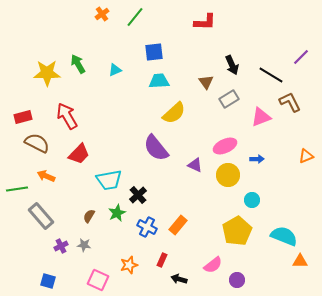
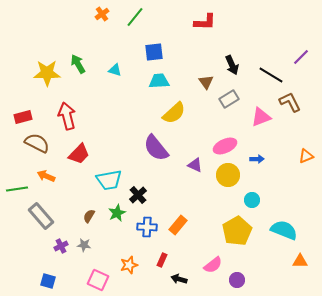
cyan triangle at (115, 70): rotated 40 degrees clockwise
red arrow at (67, 116): rotated 16 degrees clockwise
blue cross at (147, 227): rotated 24 degrees counterclockwise
cyan semicircle at (284, 236): moved 6 px up
